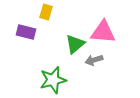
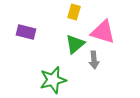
yellow rectangle: moved 28 px right
pink triangle: rotated 12 degrees clockwise
gray arrow: rotated 78 degrees counterclockwise
